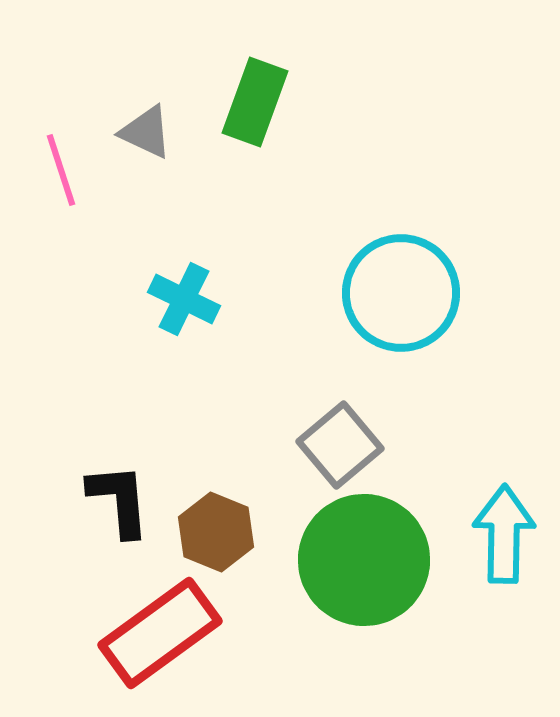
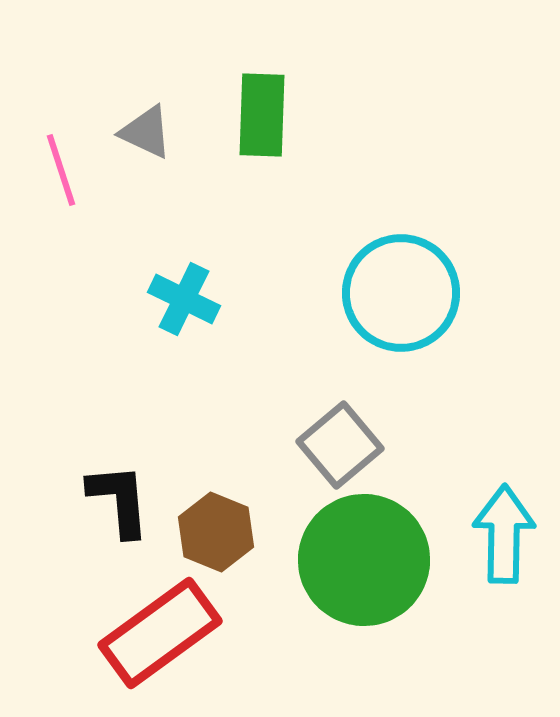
green rectangle: moved 7 px right, 13 px down; rotated 18 degrees counterclockwise
